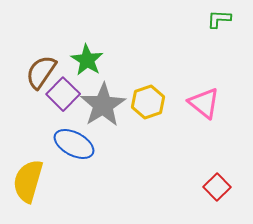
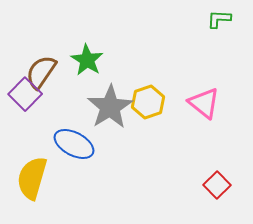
purple square: moved 38 px left
gray star: moved 7 px right, 2 px down
yellow semicircle: moved 4 px right, 3 px up
red square: moved 2 px up
